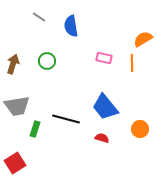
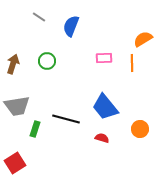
blue semicircle: rotated 30 degrees clockwise
pink rectangle: rotated 14 degrees counterclockwise
